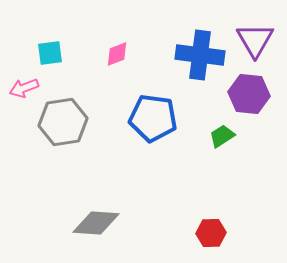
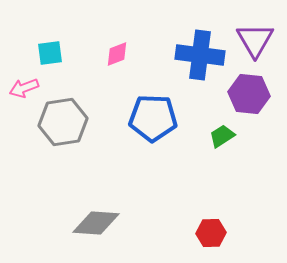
blue pentagon: rotated 6 degrees counterclockwise
